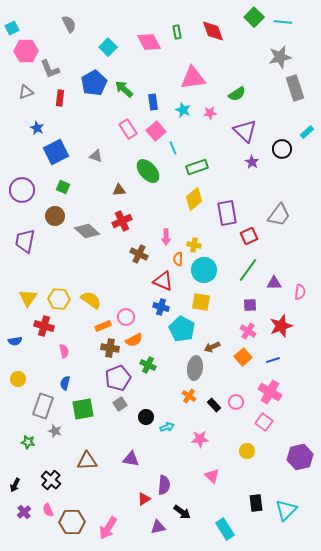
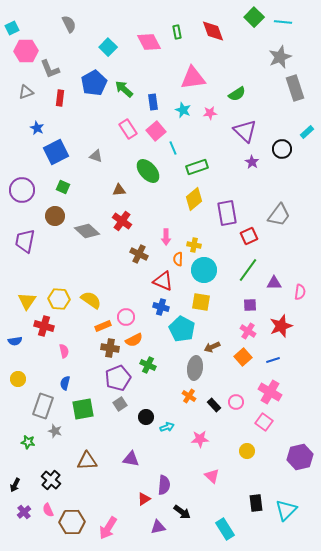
gray star at (280, 57): rotated 10 degrees counterclockwise
red cross at (122, 221): rotated 30 degrees counterclockwise
yellow triangle at (28, 298): moved 1 px left, 3 px down
